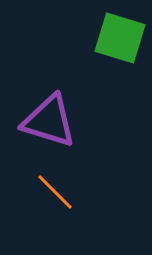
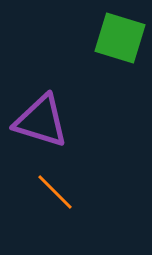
purple triangle: moved 8 px left
